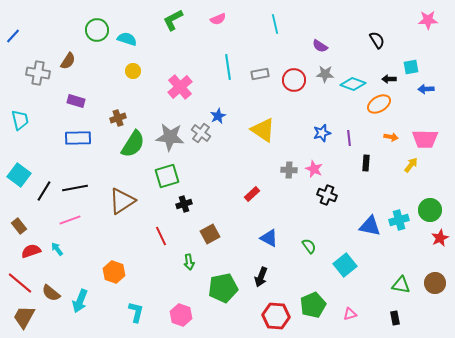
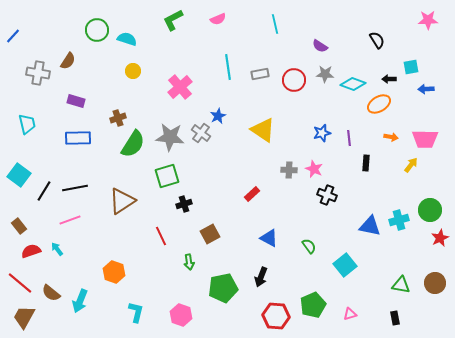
cyan trapezoid at (20, 120): moved 7 px right, 4 px down
